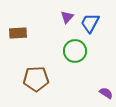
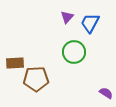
brown rectangle: moved 3 px left, 30 px down
green circle: moved 1 px left, 1 px down
